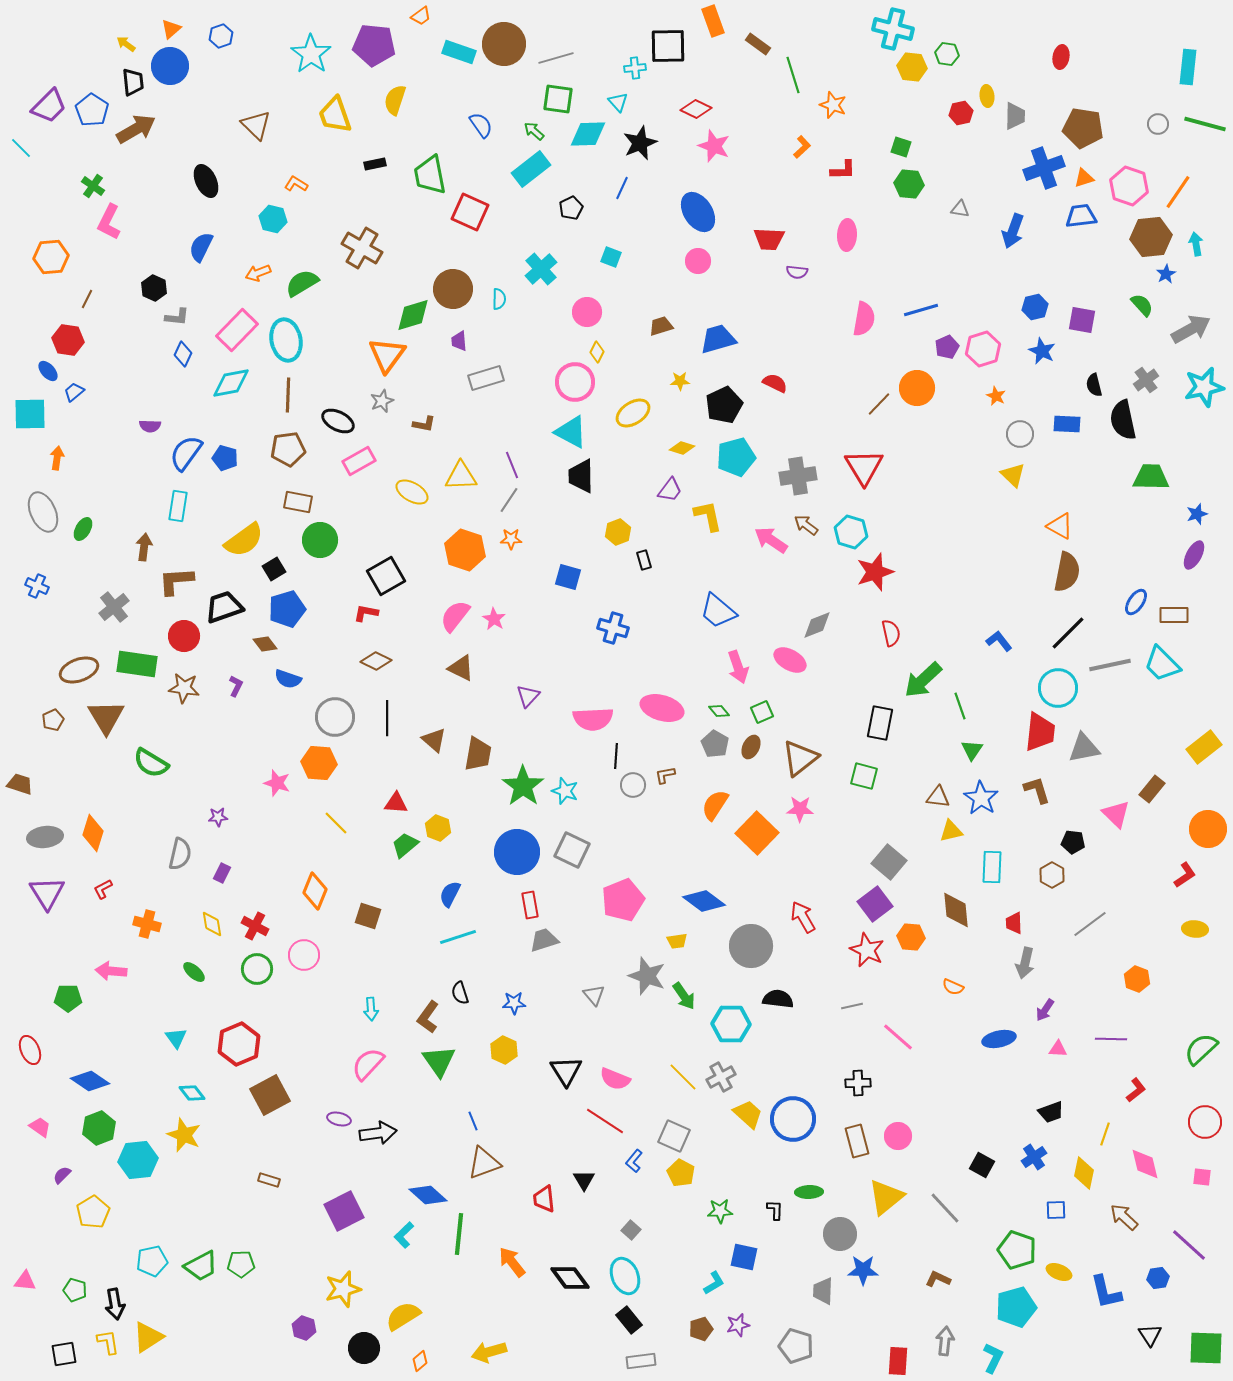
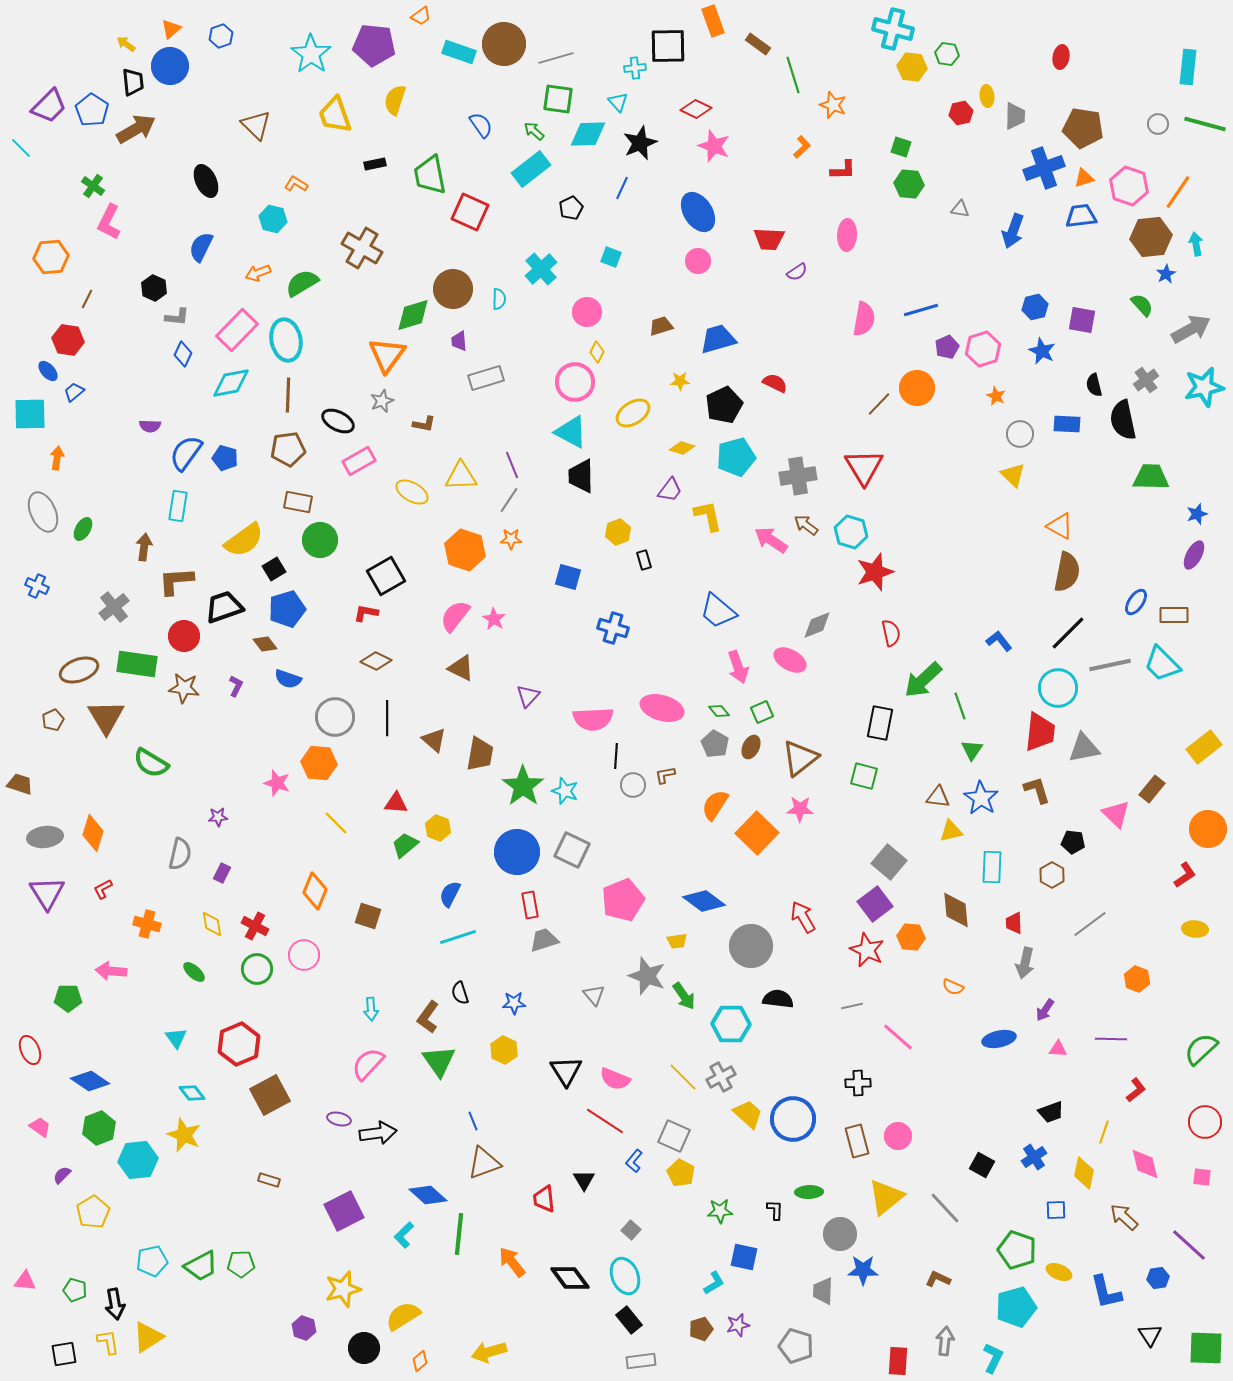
purple semicircle at (797, 272): rotated 40 degrees counterclockwise
brown trapezoid at (478, 754): moved 2 px right
yellow line at (1105, 1134): moved 1 px left, 2 px up
